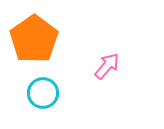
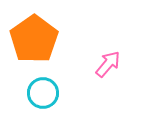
pink arrow: moved 1 px right, 2 px up
